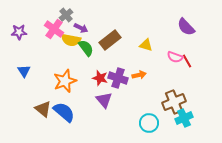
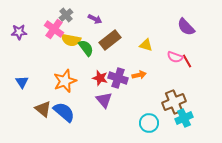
purple arrow: moved 14 px right, 9 px up
blue triangle: moved 2 px left, 11 px down
